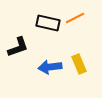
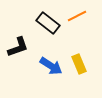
orange line: moved 2 px right, 2 px up
black rectangle: rotated 25 degrees clockwise
blue arrow: moved 1 px right, 1 px up; rotated 140 degrees counterclockwise
